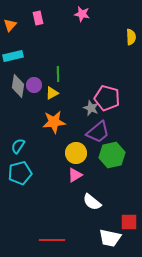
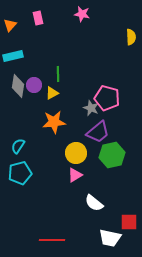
white semicircle: moved 2 px right, 1 px down
